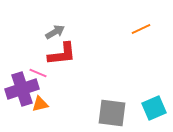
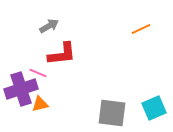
gray arrow: moved 6 px left, 6 px up
purple cross: moved 1 px left
